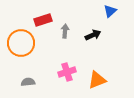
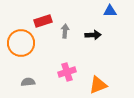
blue triangle: rotated 40 degrees clockwise
red rectangle: moved 1 px down
black arrow: rotated 21 degrees clockwise
orange triangle: moved 1 px right, 5 px down
